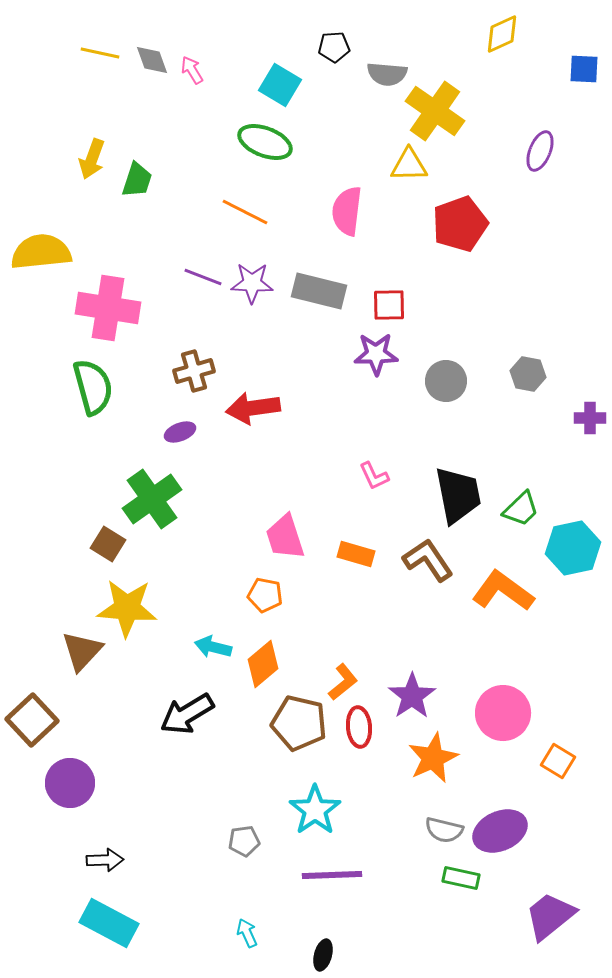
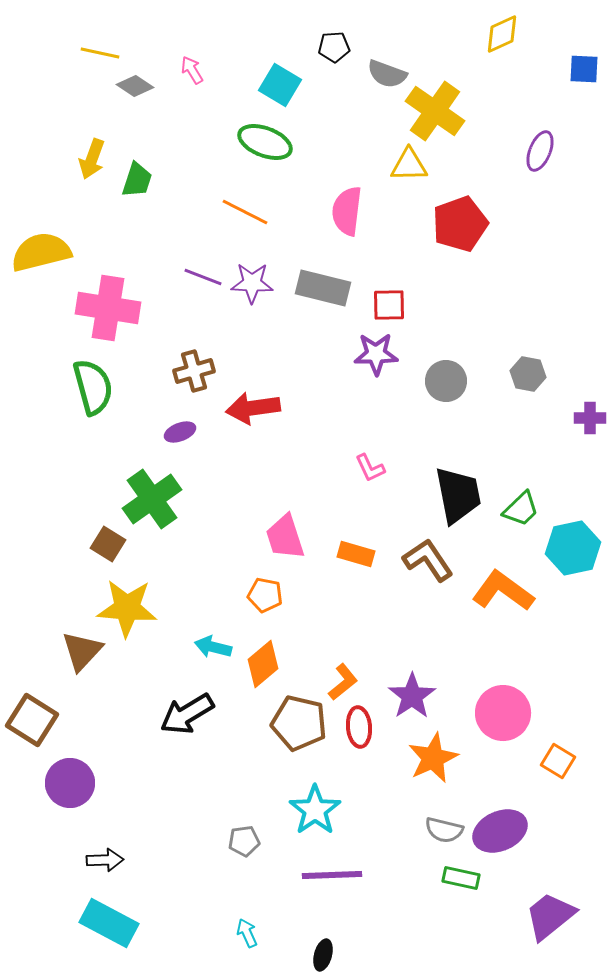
gray diamond at (152, 60): moved 17 px left, 26 px down; rotated 36 degrees counterclockwise
gray semicircle at (387, 74): rotated 15 degrees clockwise
yellow semicircle at (41, 252): rotated 8 degrees counterclockwise
gray rectangle at (319, 291): moved 4 px right, 3 px up
pink L-shape at (374, 476): moved 4 px left, 8 px up
brown square at (32, 720): rotated 15 degrees counterclockwise
